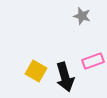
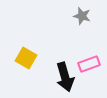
pink rectangle: moved 4 px left, 3 px down
yellow square: moved 10 px left, 13 px up
